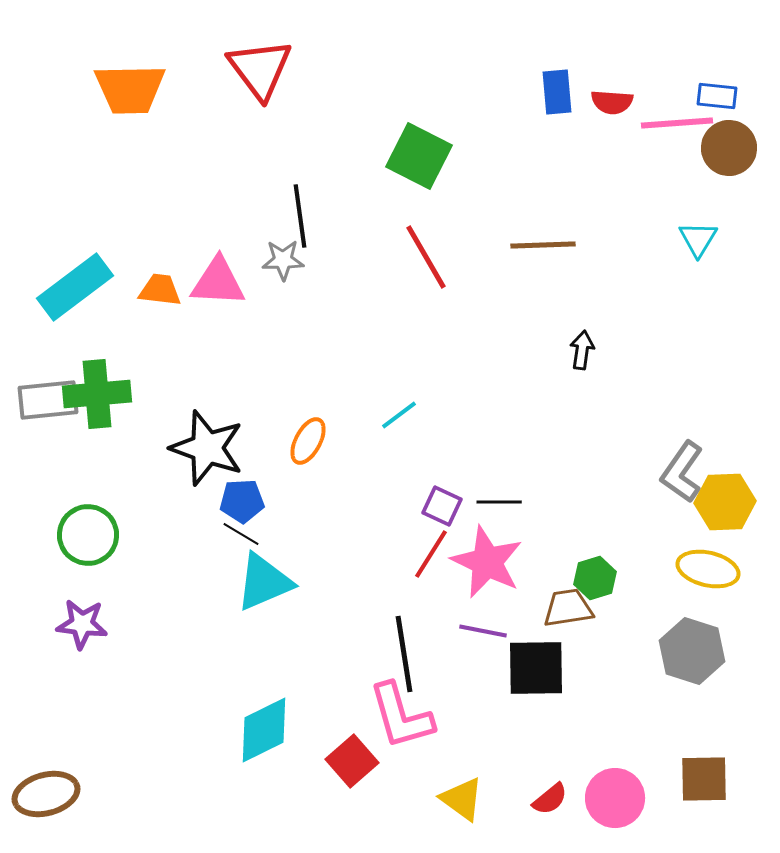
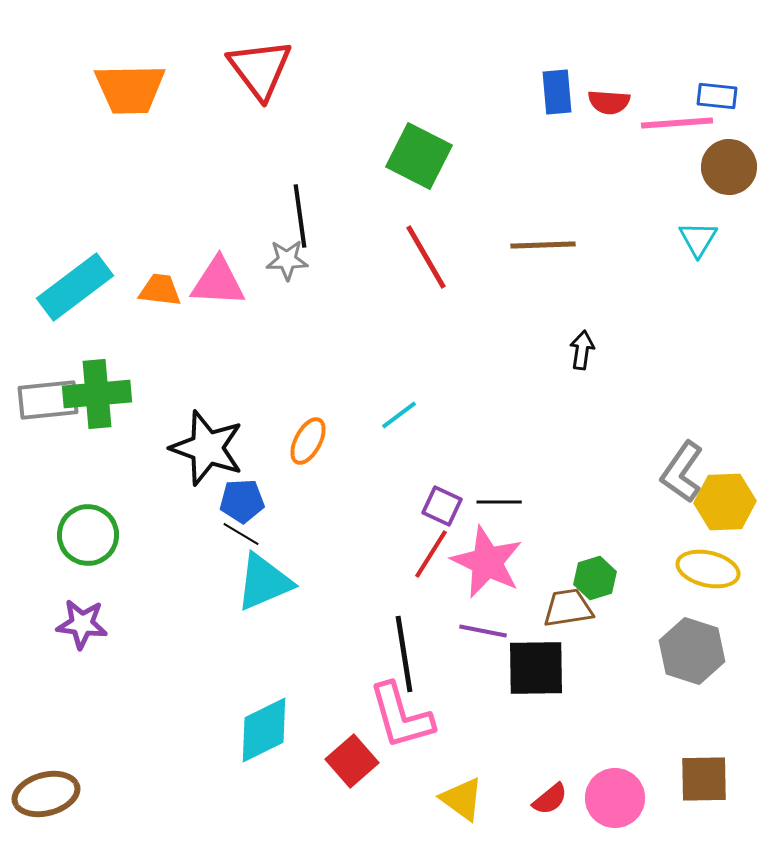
red semicircle at (612, 102): moved 3 px left
brown circle at (729, 148): moved 19 px down
gray star at (283, 260): moved 4 px right
